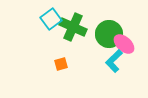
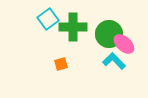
cyan square: moved 3 px left
green cross: rotated 24 degrees counterclockwise
cyan L-shape: rotated 90 degrees clockwise
